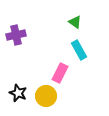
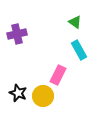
purple cross: moved 1 px right, 1 px up
pink rectangle: moved 2 px left, 2 px down
yellow circle: moved 3 px left
